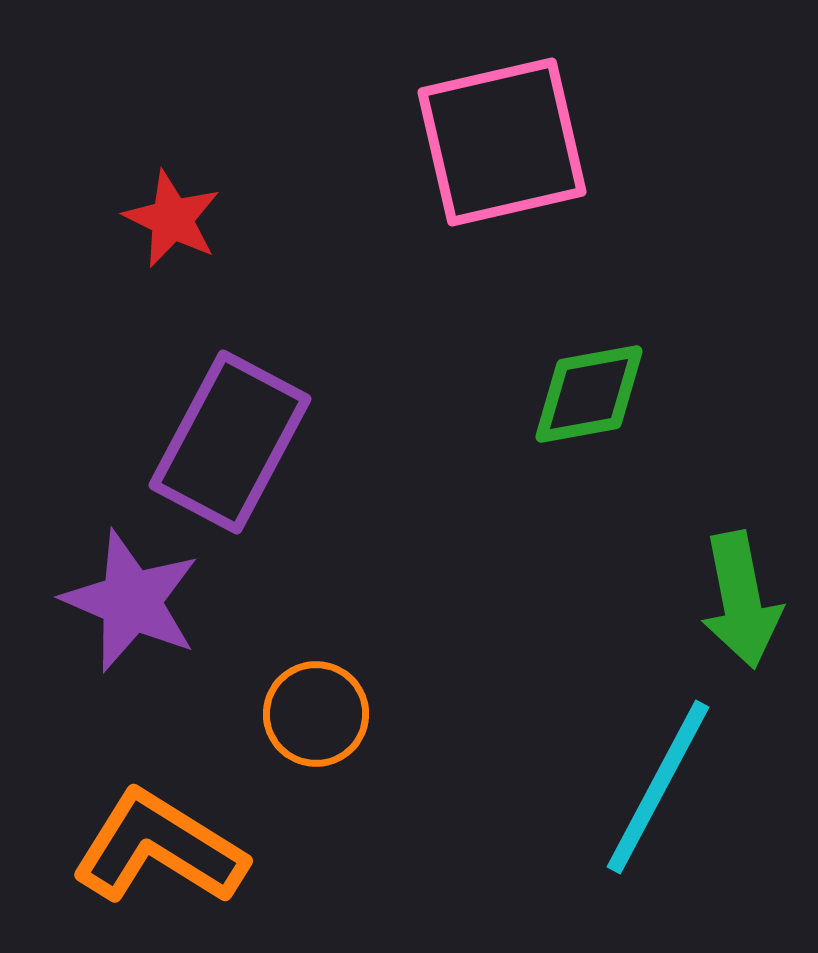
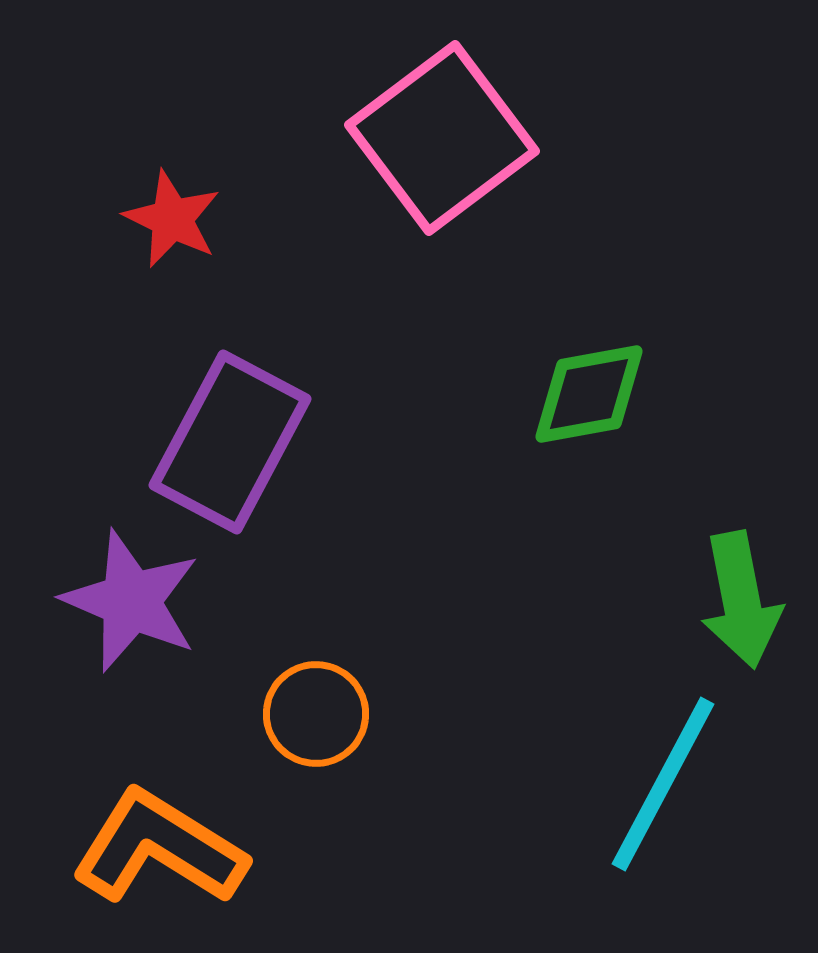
pink square: moved 60 px left, 4 px up; rotated 24 degrees counterclockwise
cyan line: moved 5 px right, 3 px up
